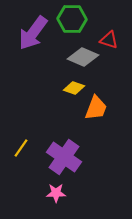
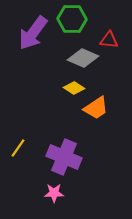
red triangle: rotated 12 degrees counterclockwise
gray diamond: moved 1 px down
yellow diamond: rotated 15 degrees clockwise
orange trapezoid: rotated 36 degrees clockwise
yellow line: moved 3 px left
purple cross: rotated 12 degrees counterclockwise
pink star: moved 2 px left
